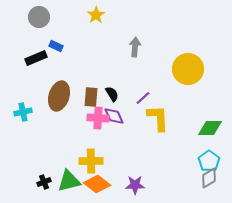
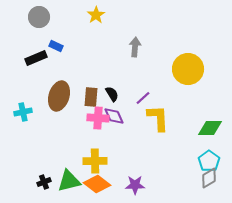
yellow cross: moved 4 px right
